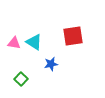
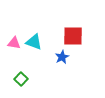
red square: rotated 10 degrees clockwise
cyan triangle: rotated 12 degrees counterclockwise
blue star: moved 11 px right, 7 px up; rotated 16 degrees counterclockwise
